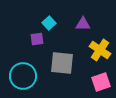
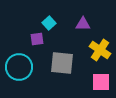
cyan circle: moved 4 px left, 9 px up
pink square: rotated 18 degrees clockwise
